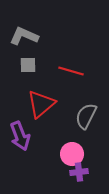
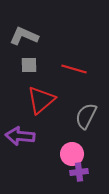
gray square: moved 1 px right
red line: moved 3 px right, 2 px up
red triangle: moved 4 px up
purple arrow: rotated 116 degrees clockwise
